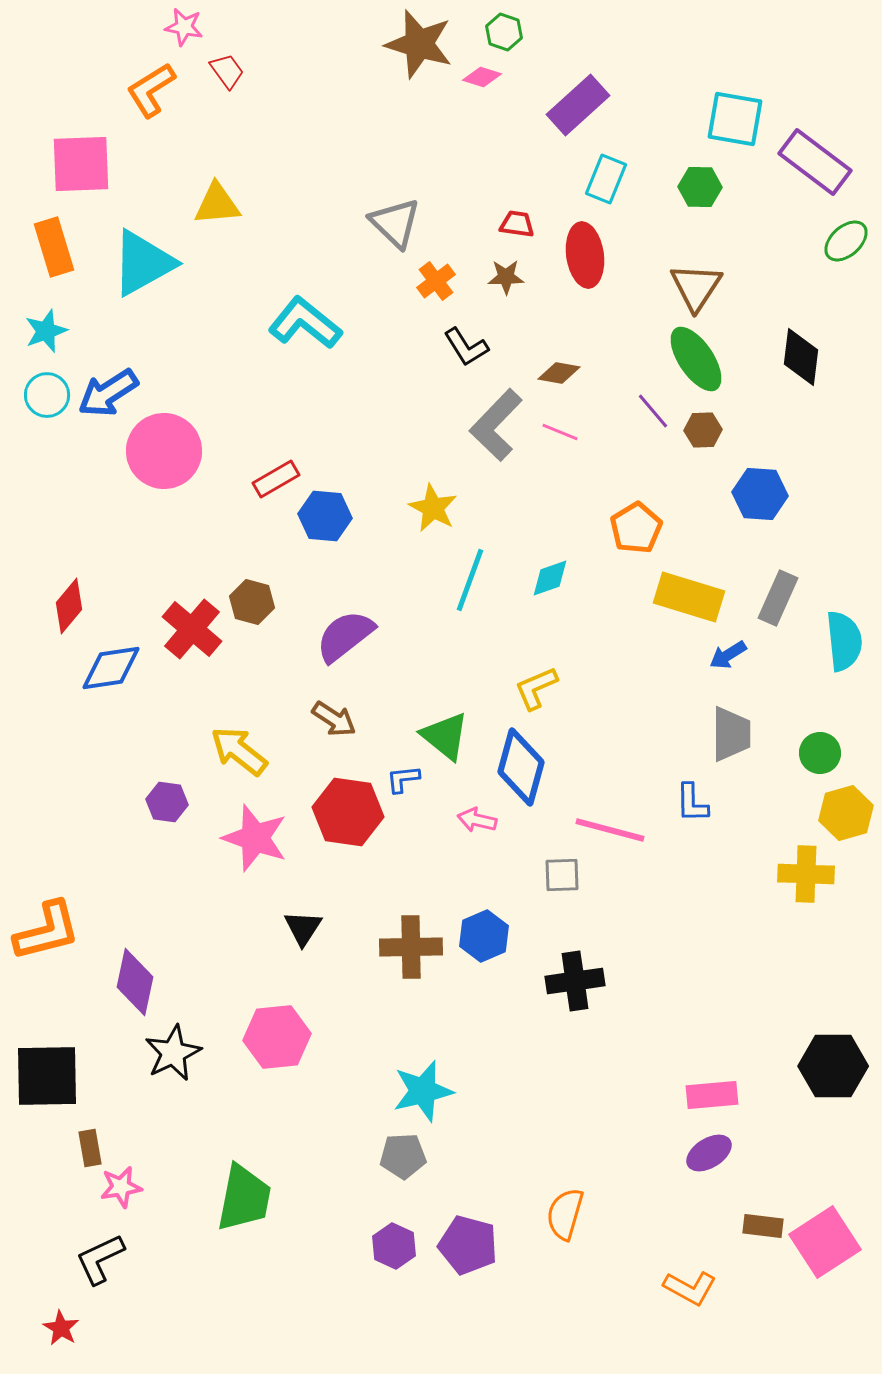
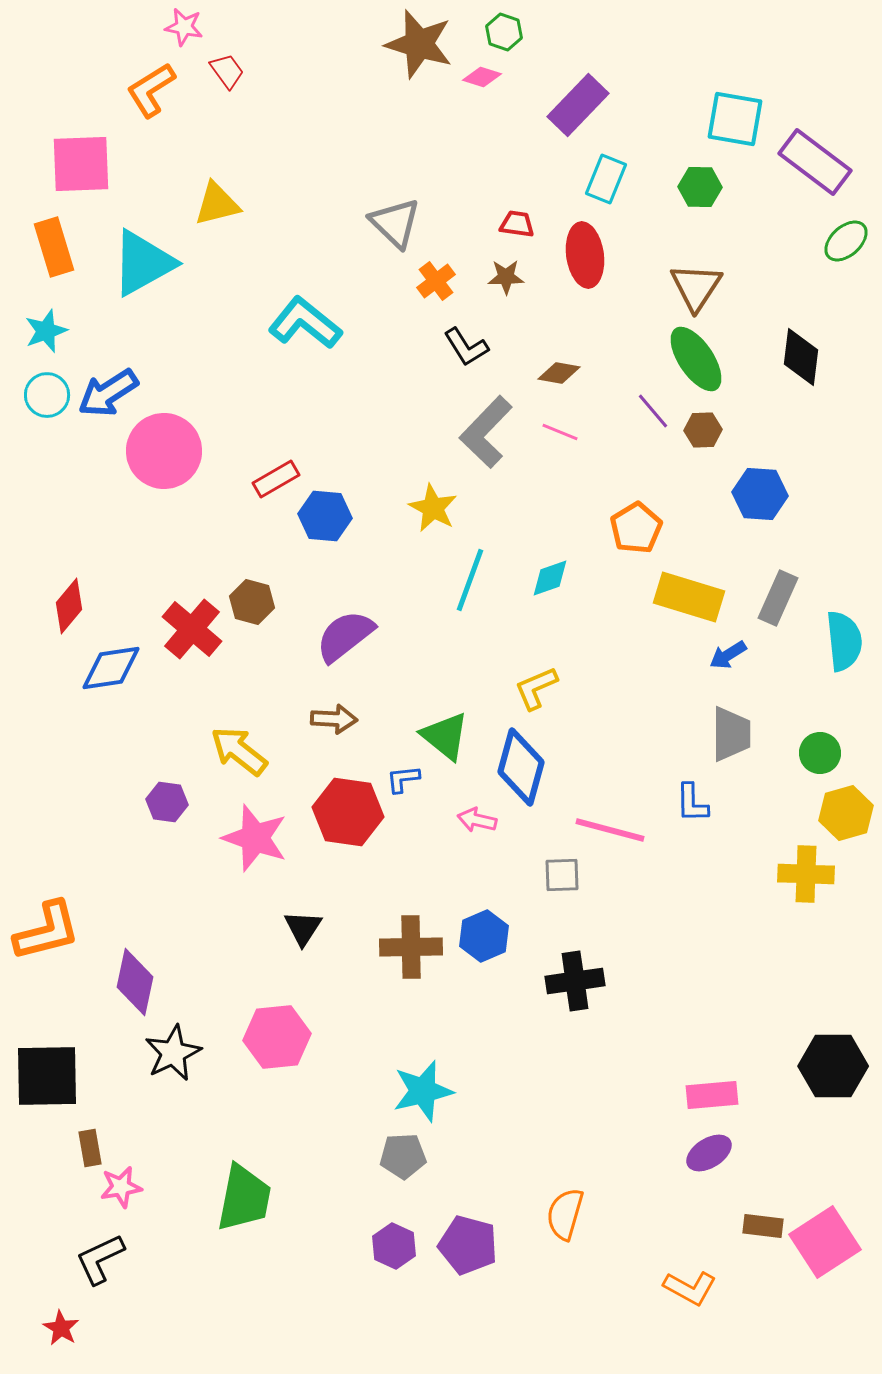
purple rectangle at (578, 105): rotated 4 degrees counterclockwise
yellow triangle at (217, 204): rotated 9 degrees counterclockwise
gray L-shape at (496, 425): moved 10 px left, 7 px down
brown arrow at (334, 719): rotated 30 degrees counterclockwise
